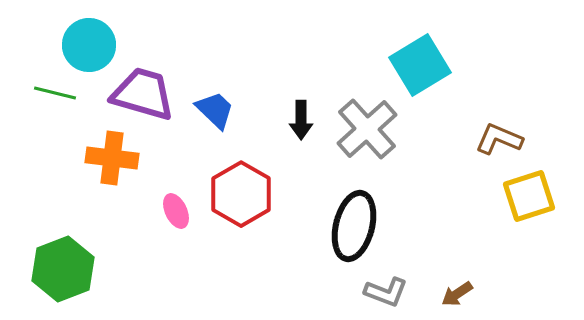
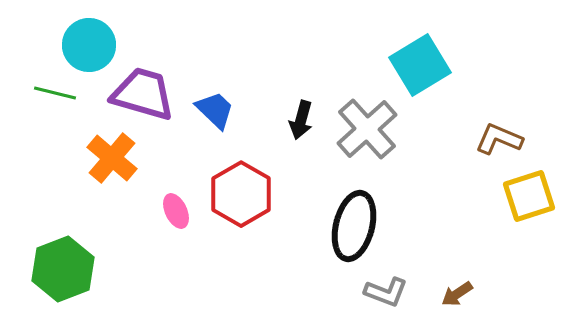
black arrow: rotated 15 degrees clockwise
orange cross: rotated 33 degrees clockwise
